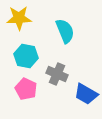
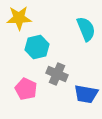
cyan semicircle: moved 21 px right, 2 px up
cyan hexagon: moved 11 px right, 9 px up; rotated 25 degrees counterclockwise
blue trapezoid: rotated 20 degrees counterclockwise
